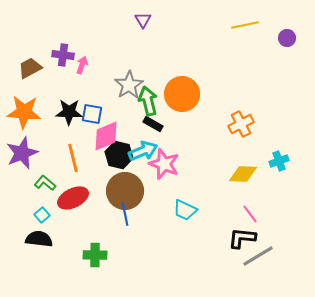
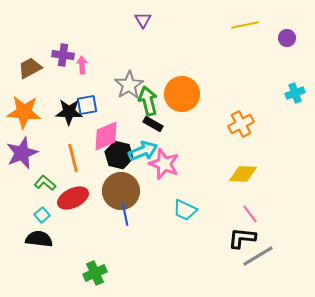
pink arrow: rotated 24 degrees counterclockwise
blue square: moved 5 px left, 9 px up; rotated 20 degrees counterclockwise
cyan cross: moved 16 px right, 68 px up
brown circle: moved 4 px left
green cross: moved 18 px down; rotated 25 degrees counterclockwise
